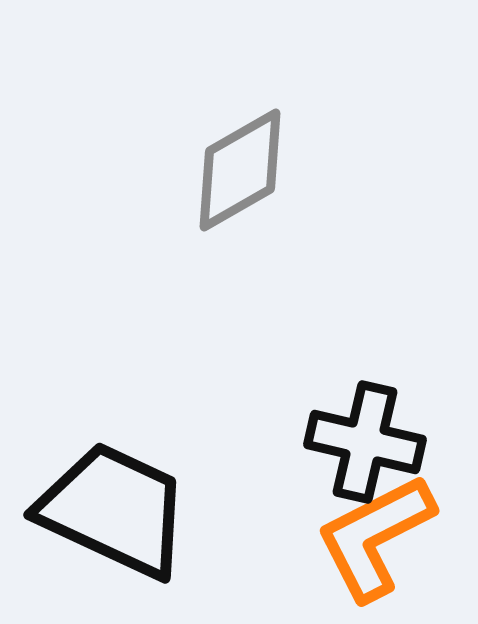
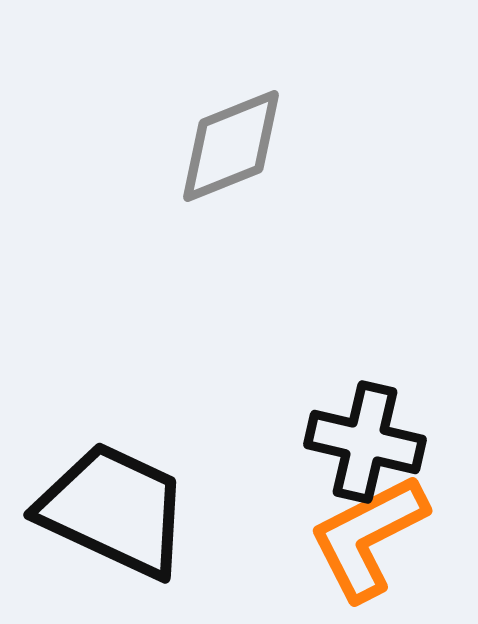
gray diamond: moved 9 px left, 24 px up; rotated 8 degrees clockwise
orange L-shape: moved 7 px left
